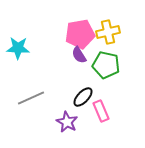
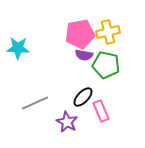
purple semicircle: moved 5 px right; rotated 48 degrees counterclockwise
gray line: moved 4 px right, 5 px down
